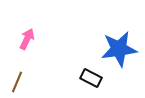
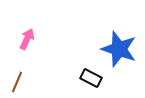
blue star: rotated 27 degrees clockwise
